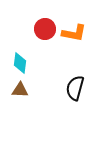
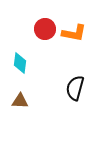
brown triangle: moved 11 px down
